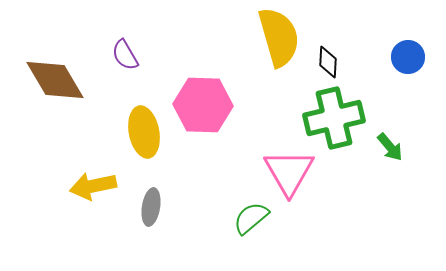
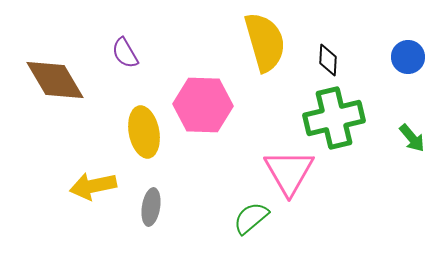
yellow semicircle: moved 14 px left, 5 px down
purple semicircle: moved 2 px up
black diamond: moved 2 px up
green arrow: moved 22 px right, 9 px up
